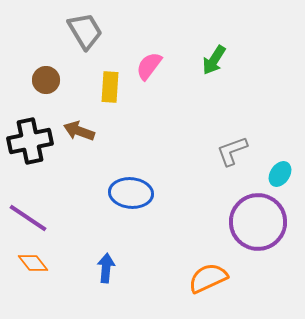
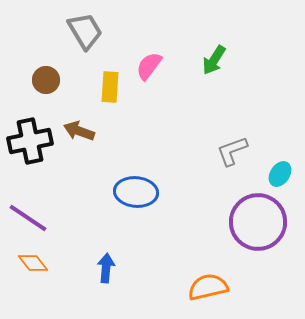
blue ellipse: moved 5 px right, 1 px up
orange semicircle: moved 9 px down; rotated 12 degrees clockwise
